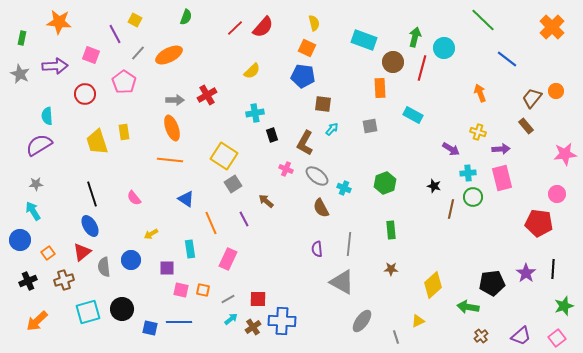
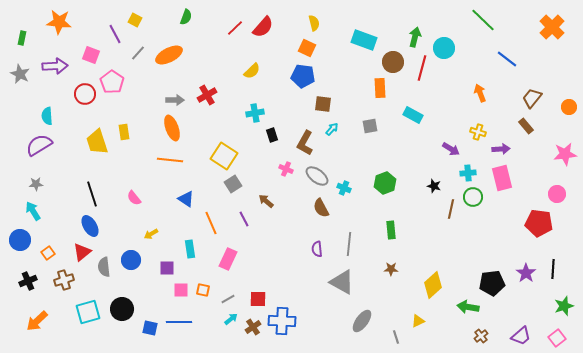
pink pentagon at (124, 82): moved 12 px left
orange circle at (556, 91): moved 13 px right, 16 px down
pink square at (181, 290): rotated 14 degrees counterclockwise
